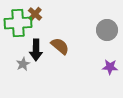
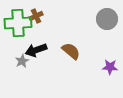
brown cross: moved 1 px right, 2 px down; rotated 24 degrees clockwise
gray circle: moved 11 px up
brown semicircle: moved 11 px right, 5 px down
black arrow: rotated 70 degrees clockwise
gray star: moved 1 px left, 3 px up
